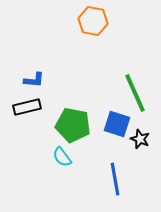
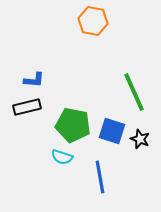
green line: moved 1 px left, 1 px up
blue square: moved 5 px left, 7 px down
cyan semicircle: rotated 35 degrees counterclockwise
blue line: moved 15 px left, 2 px up
